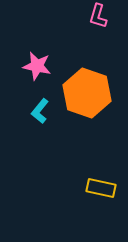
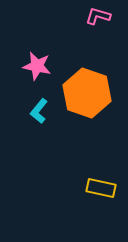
pink L-shape: rotated 90 degrees clockwise
cyan L-shape: moved 1 px left
